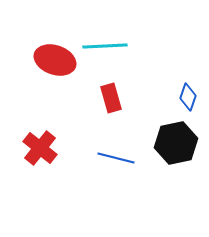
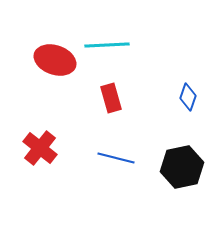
cyan line: moved 2 px right, 1 px up
black hexagon: moved 6 px right, 24 px down
